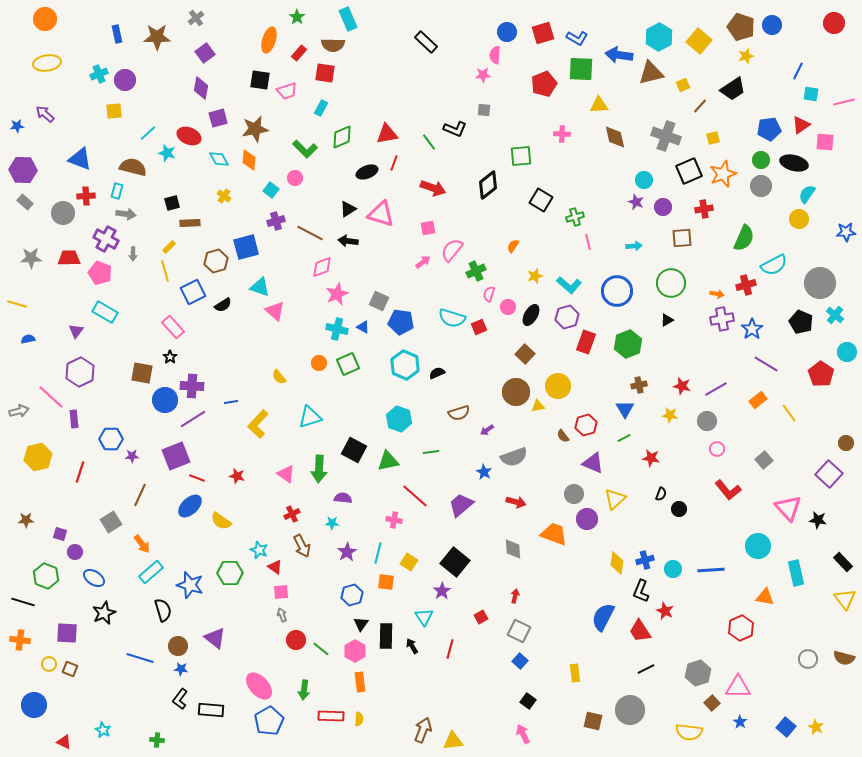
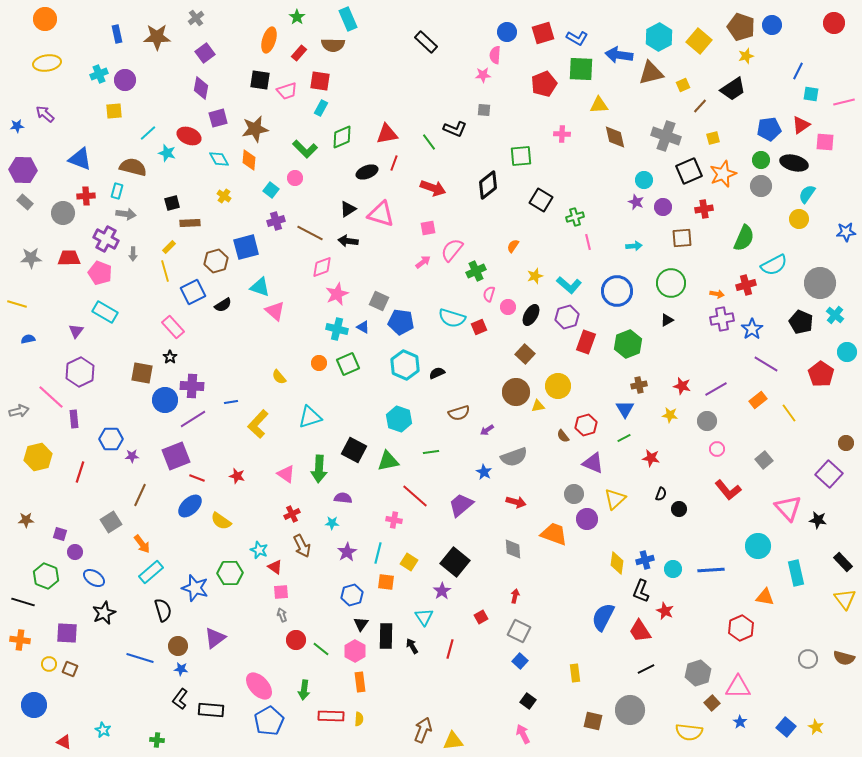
red square at (325, 73): moved 5 px left, 8 px down
blue star at (190, 585): moved 5 px right, 3 px down
purple triangle at (215, 638): rotated 45 degrees clockwise
